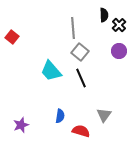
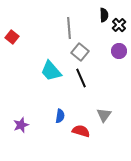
gray line: moved 4 px left
